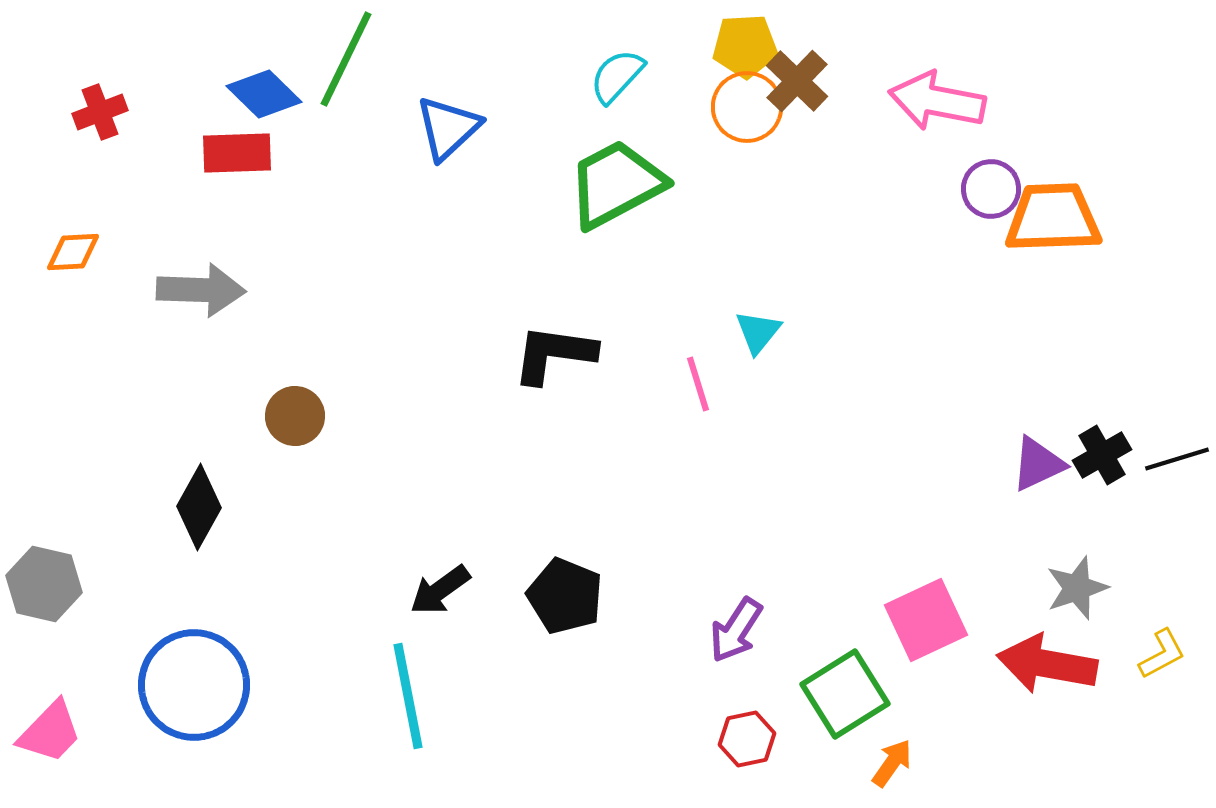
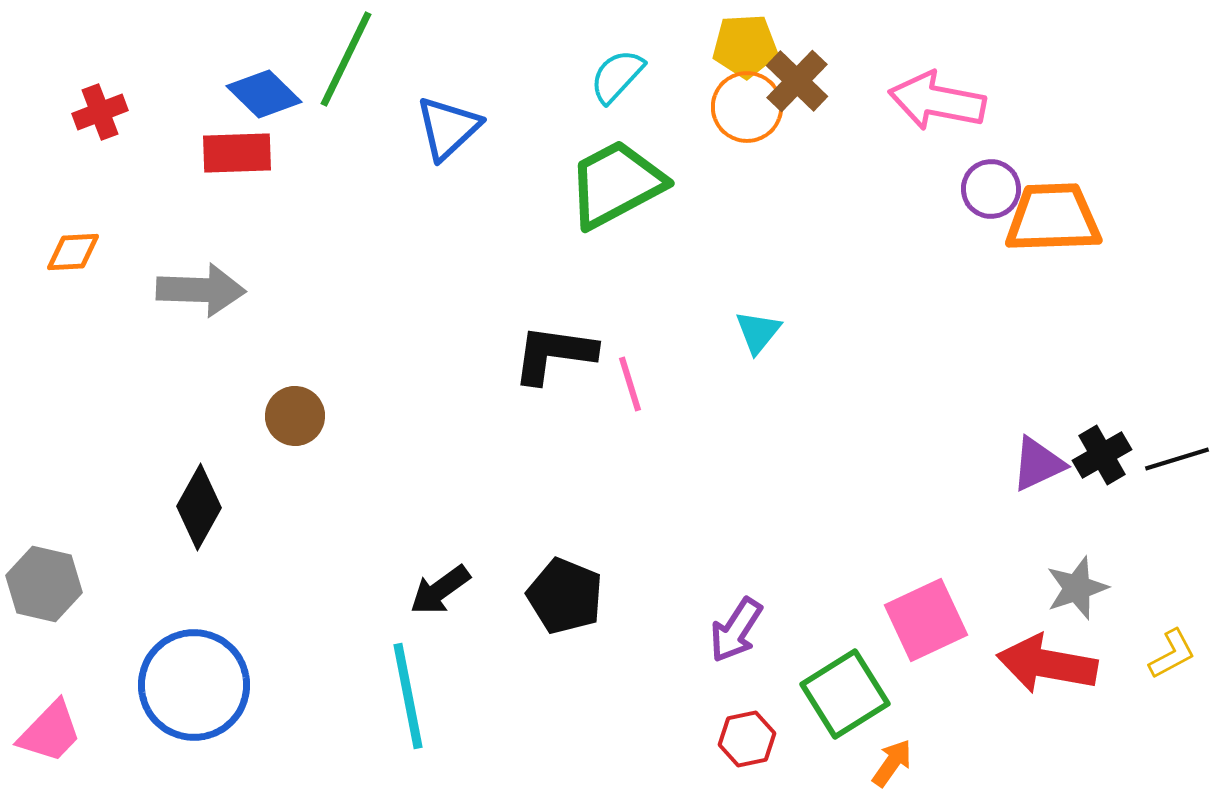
pink line: moved 68 px left
yellow L-shape: moved 10 px right
